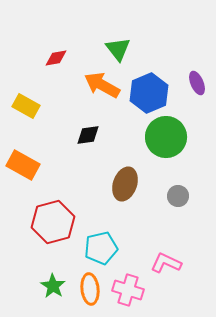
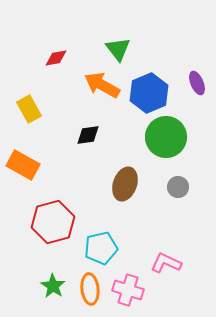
yellow rectangle: moved 3 px right, 3 px down; rotated 32 degrees clockwise
gray circle: moved 9 px up
